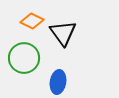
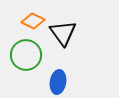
orange diamond: moved 1 px right
green circle: moved 2 px right, 3 px up
